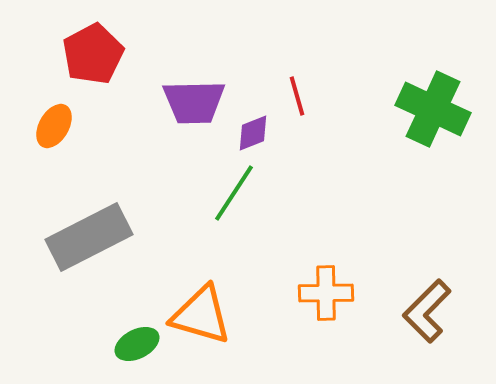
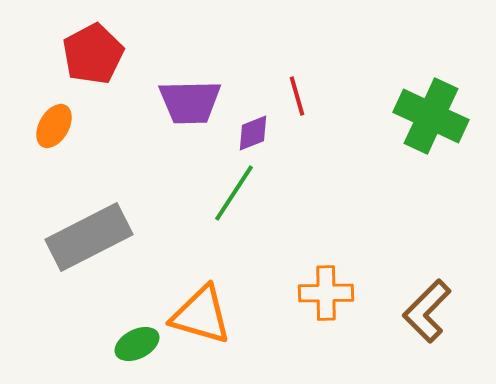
purple trapezoid: moved 4 px left
green cross: moved 2 px left, 7 px down
